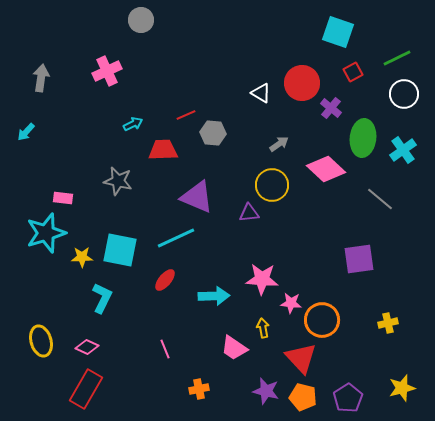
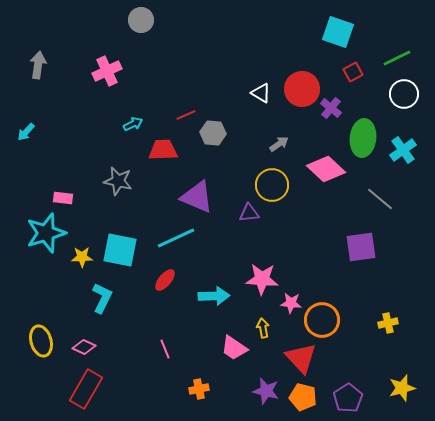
gray arrow at (41, 78): moved 3 px left, 13 px up
red circle at (302, 83): moved 6 px down
purple square at (359, 259): moved 2 px right, 12 px up
pink diamond at (87, 347): moved 3 px left
